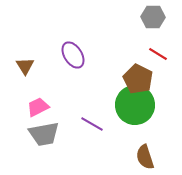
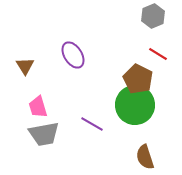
gray hexagon: moved 1 px up; rotated 25 degrees counterclockwise
pink trapezoid: rotated 80 degrees counterclockwise
